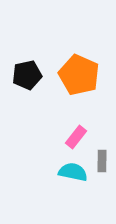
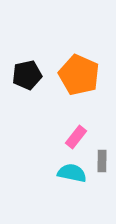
cyan semicircle: moved 1 px left, 1 px down
